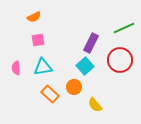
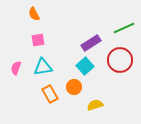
orange semicircle: moved 3 px up; rotated 88 degrees clockwise
purple rectangle: rotated 30 degrees clockwise
pink semicircle: rotated 24 degrees clockwise
orange rectangle: rotated 18 degrees clockwise
yellow semicircle: rotated 112 degrees clockwise
